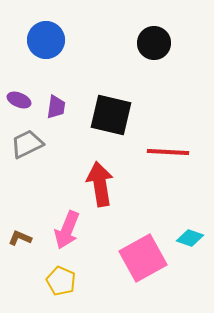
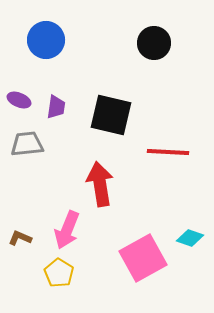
gray trapezoid: rotated 20 degrees clockwise
yellow pentagon: moved 2 px left, 8 px up; rotated 8 degrees clockwise
